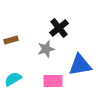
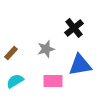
black cross: moved 15 px right
brown rectangle: moved 13 px down; rotated 32 degrees counterclockwise
cyan semicircle: moved 2 px right, 2 px down
